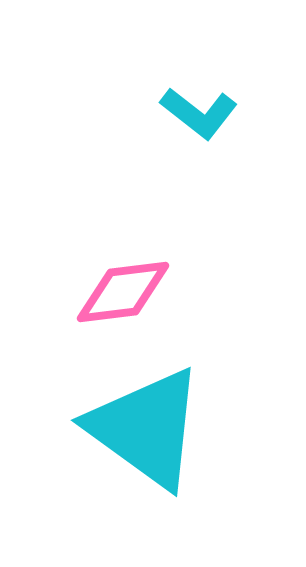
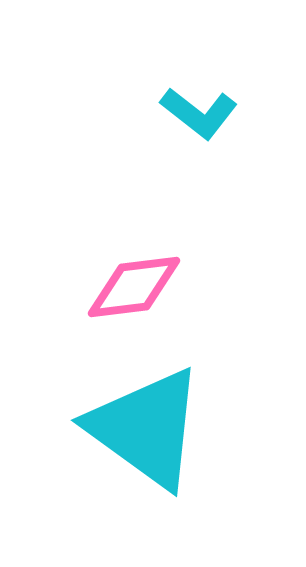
pink diamond: moved 11 px right, 5 px up
